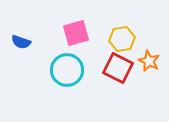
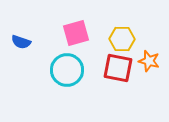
yellow hexagon: rotated 10 degrees clockwise
orange star: rotated 10 degrees counterclockwise
red square: rotated 16 degrees counterclockwise
